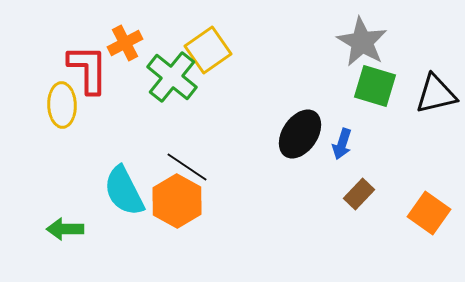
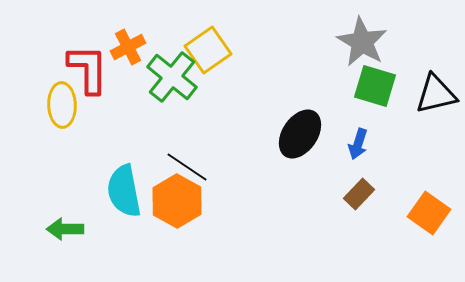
orange cross: moved 3 px right, 4 px down
blue arrow: moved 16 px right
cyan semicircle: rotated 16 degrees clockwise
